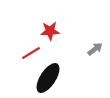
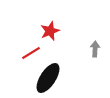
red star: rotated 18 degrees counterclockwise
gray arrow: rotated 49 degrees counterclockwise
